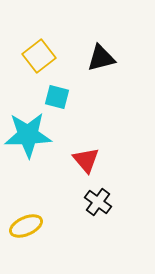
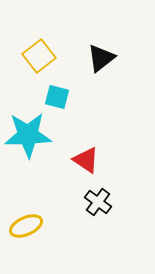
black triangle: rotated 24 degrees counterclockwise
red triangle: rotated 16 degrees counterclockwise
